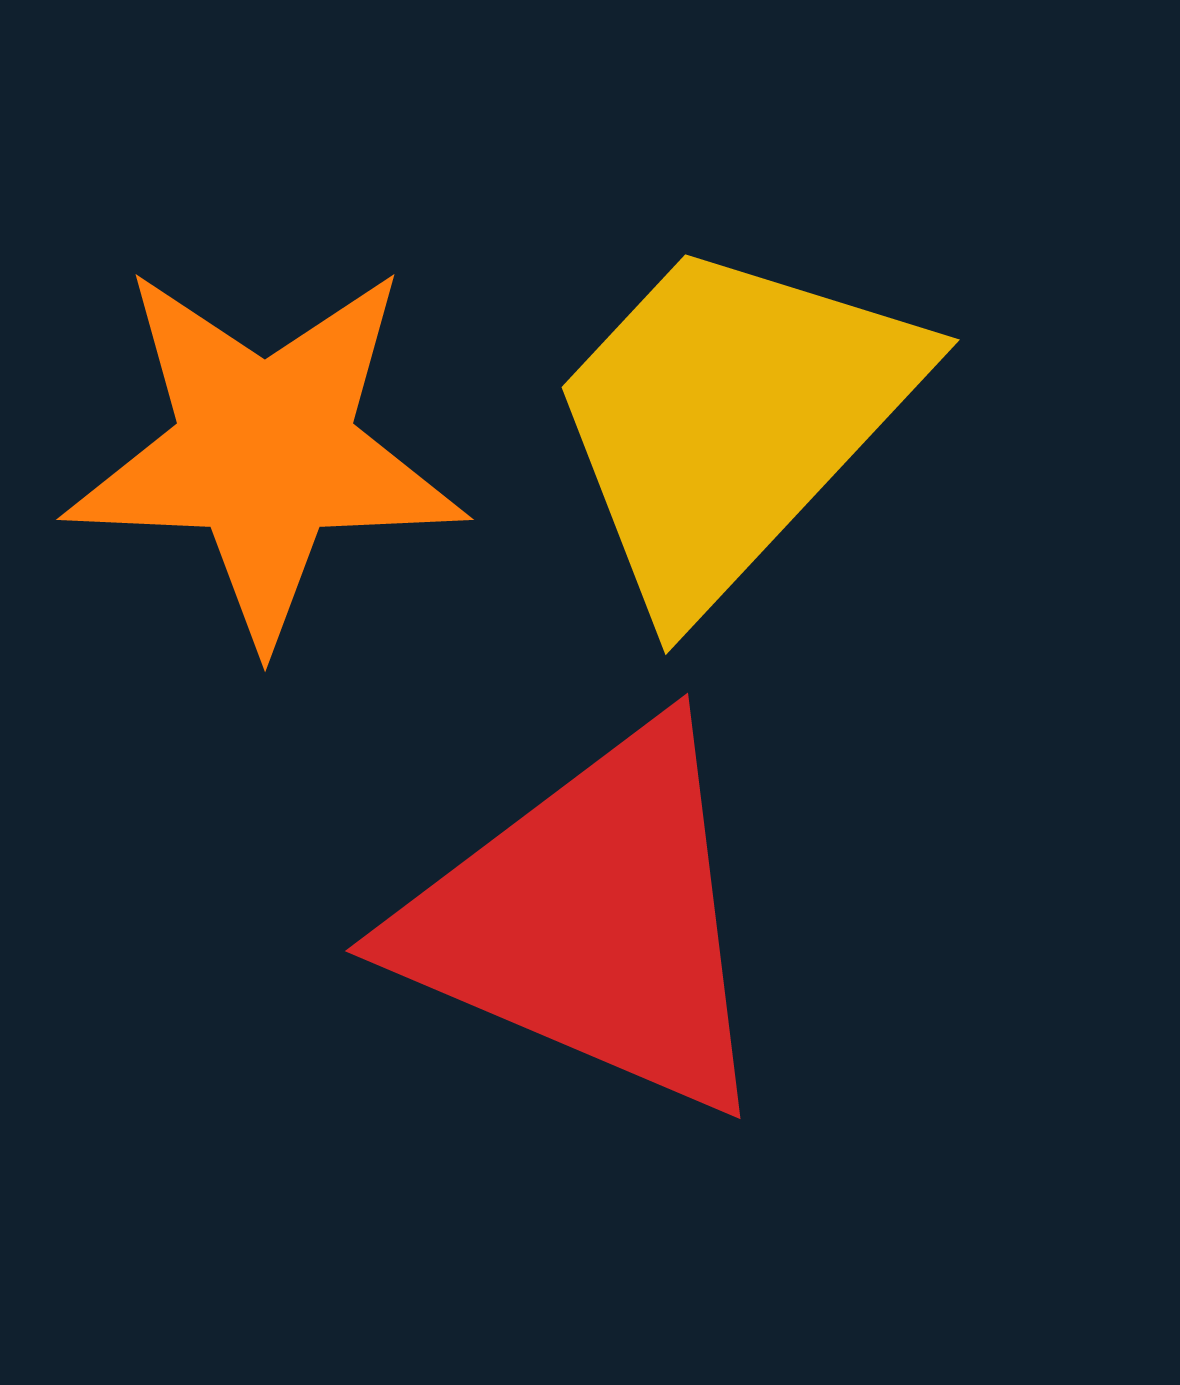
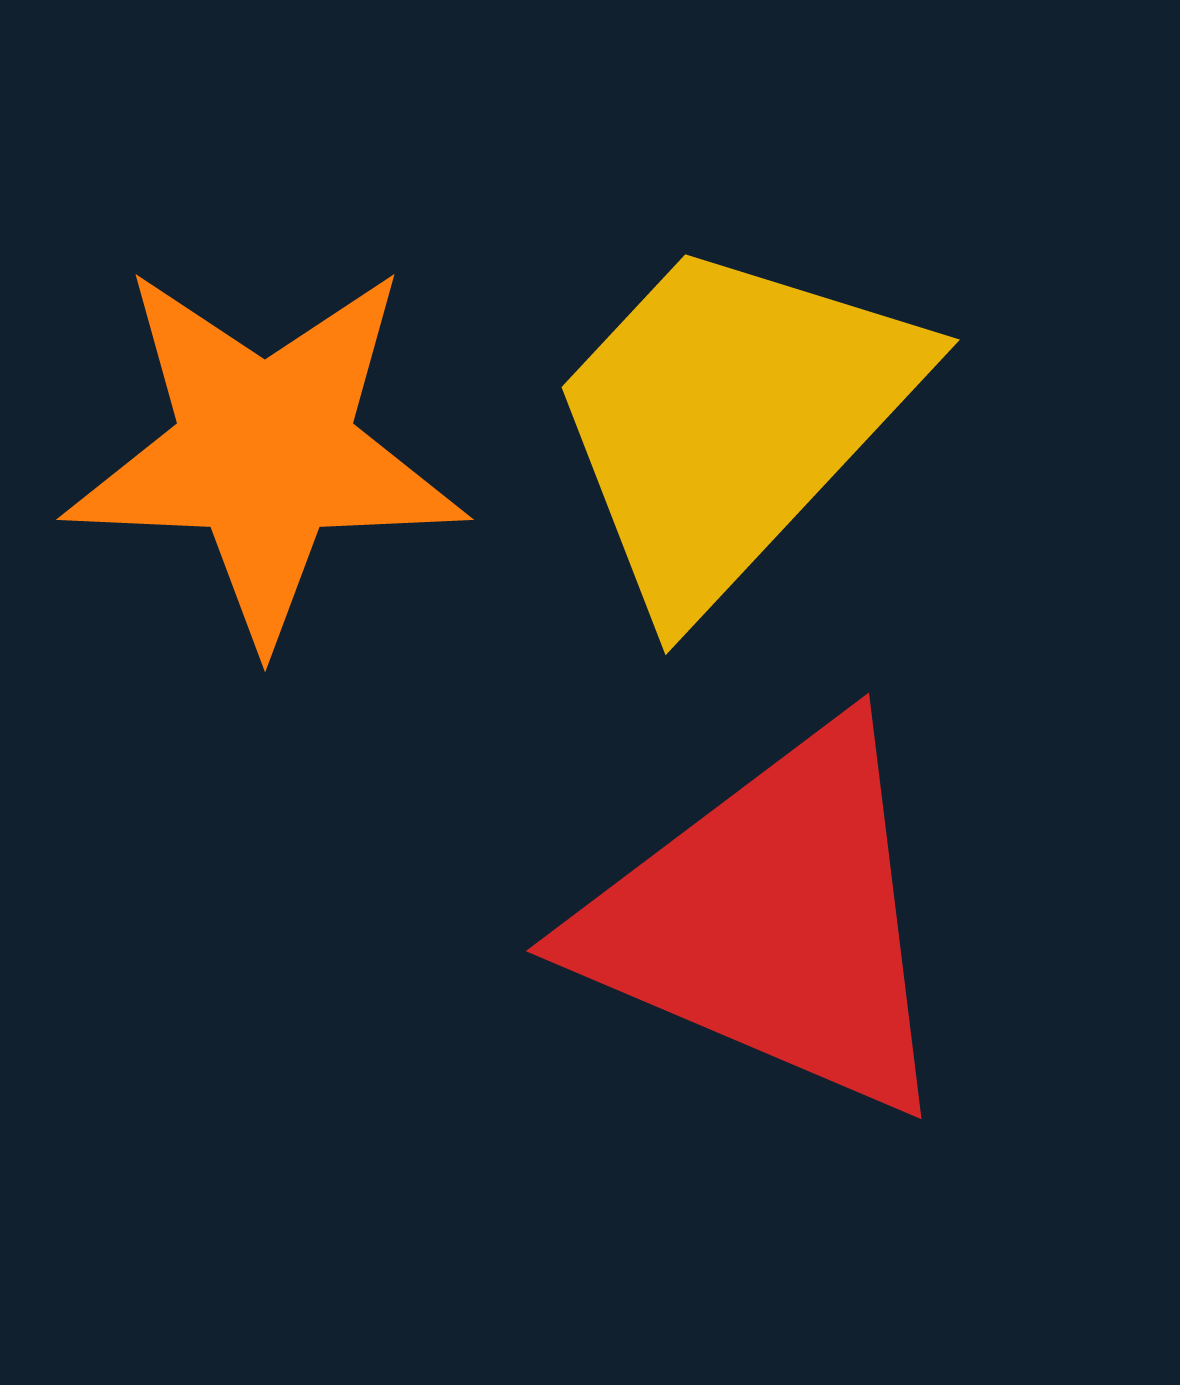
red triangle: moved 181 px right
